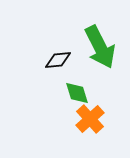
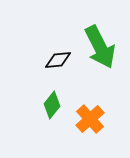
green diamond: moved 25 px left, 12 px down; rotated 56 degrees clockwise
